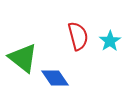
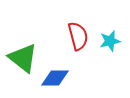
cyan star: rotated 20 degrees clockwise
blue diamond: rotated 56 degrees counterclockwise
